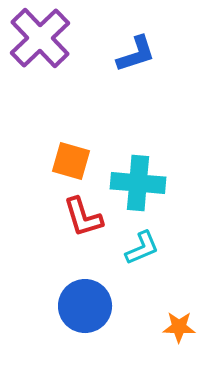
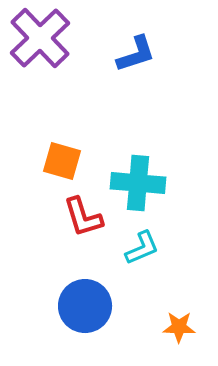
orange square: moved 9 px left
